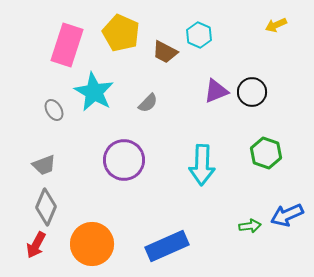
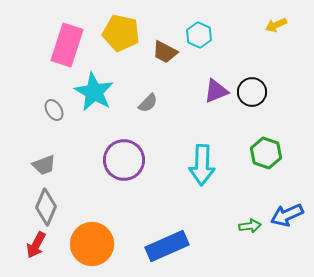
yellow pentagon: rotated 12 degrees counterclockwise
